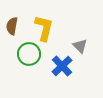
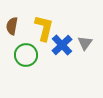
gray triangle: moved 5 px right, 3 px up; rotated 21 degrees clockwise
green circle: moved 3 px left, 1 px down
blue cross: moved 21 px up
